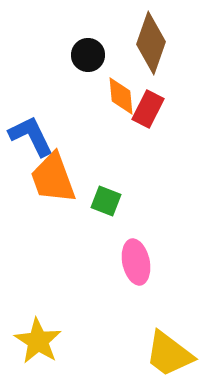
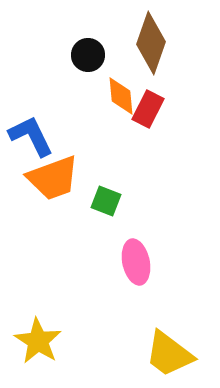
orange trapezoid: rotated 90 degrees counterclockwise
